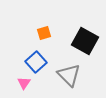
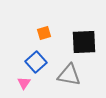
black square: moved 1 px left, 1 px down; rotated 32 degrees counterclockwise
gray triangle: rotated 35 degrees counterclockwise
